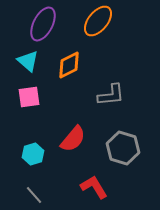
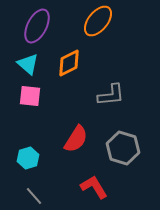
purple ellipse: moved 6 px left, 2 px down
cyan triangle: moved 3 px down
orange diamond: moved 2 px up
pink square: moved 1 px right, 1 px up; rotated 15 degrees clockwise
red semicircle: moved 3 px right; rotated 8 degrees counterclockwise
cyan hexagon: moved 5 px left, 4 px down
gray line: moved 1 px down
